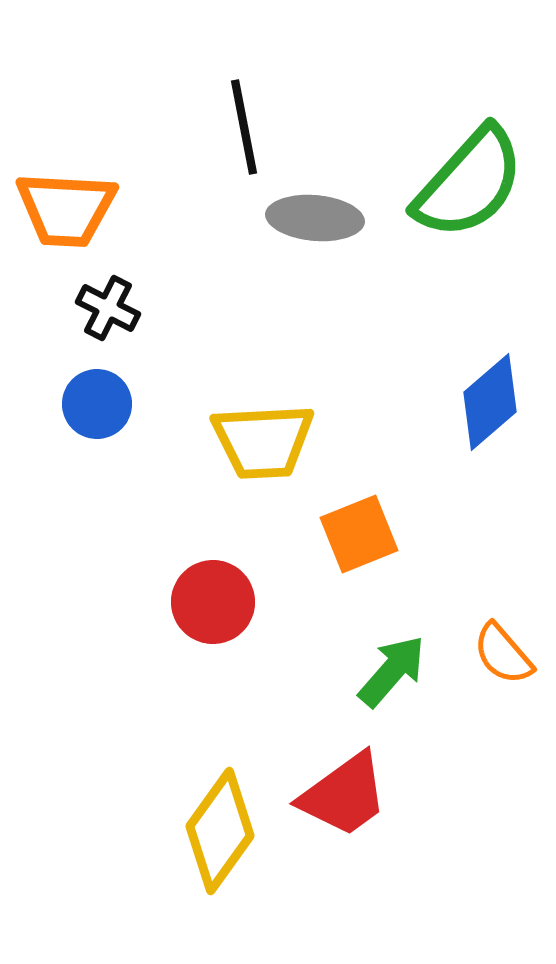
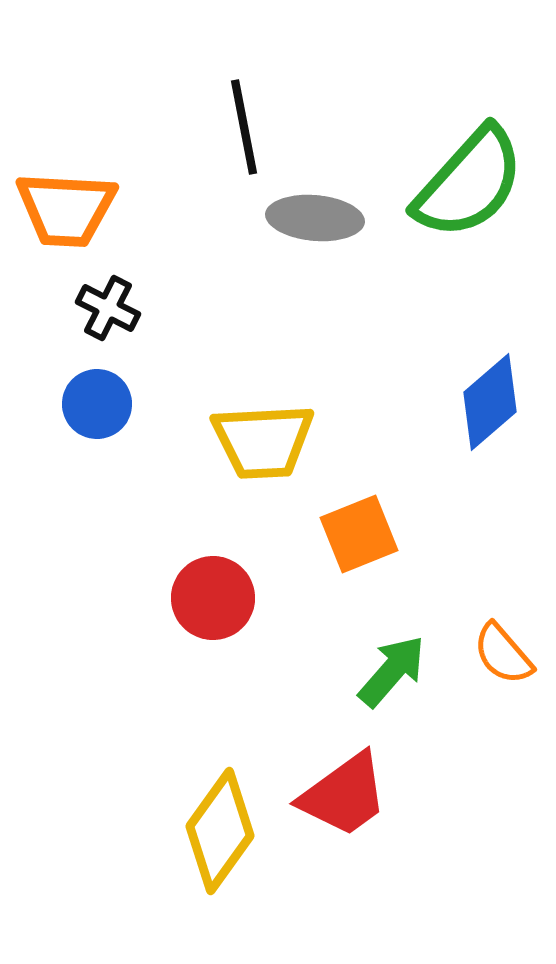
red circle: moved 4 px up
